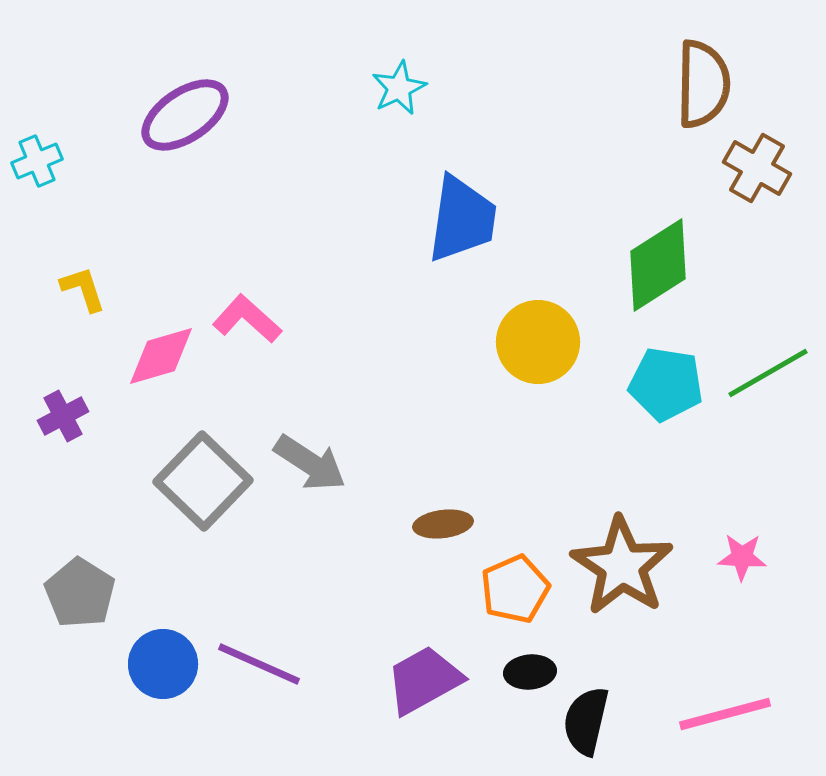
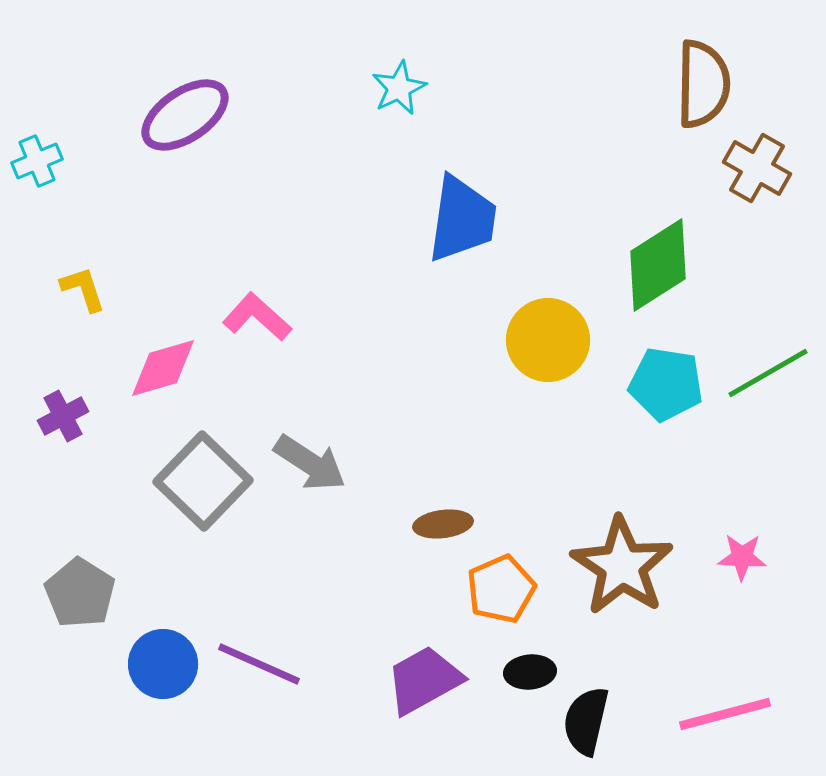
pink L-shape: moved 10 px right, 2 px up
yellow circle: moved 10 px right, 2 px up
pink diamond: moved 2 px right, 12 px down
orange pentagon: moved 14 px left
